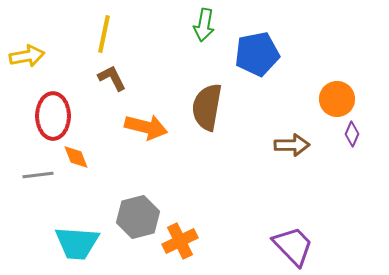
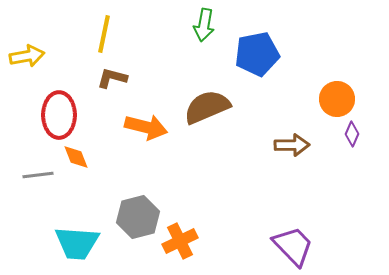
brown L-shape: rotated 48 degrees counterclockwise
brown semicircle: rotated 57 degrees clockwise
red ellipse: moved 6 px right, 1 px up
